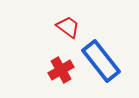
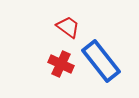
red cross: moved 6 px up; rotated 35 degrees counterclockwise
